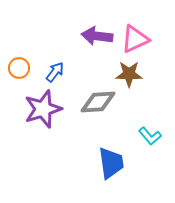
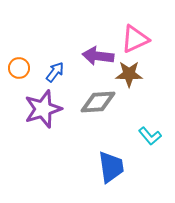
purple arrow: moved 1 px right, 20 px down
blue trapezoid: moved 4 px down
